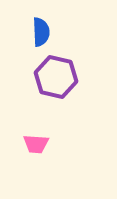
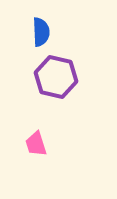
pink trapezoid: rotated 68 degrees clockwise
